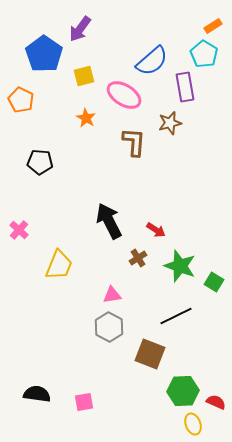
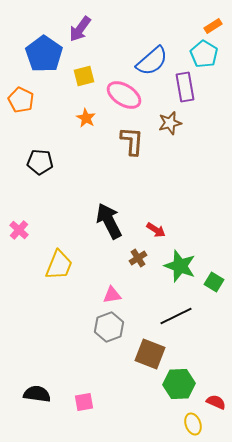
brown L-shape: moved 2 px left, 1 px up
gray hexagon: rotated 12 degrees clockwise
green hexagon: moved 4 px left, 7 px up
